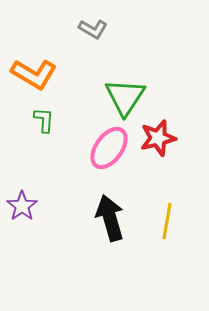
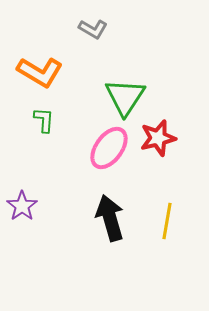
orange L-shape: moved 6 px right, 2 px up
